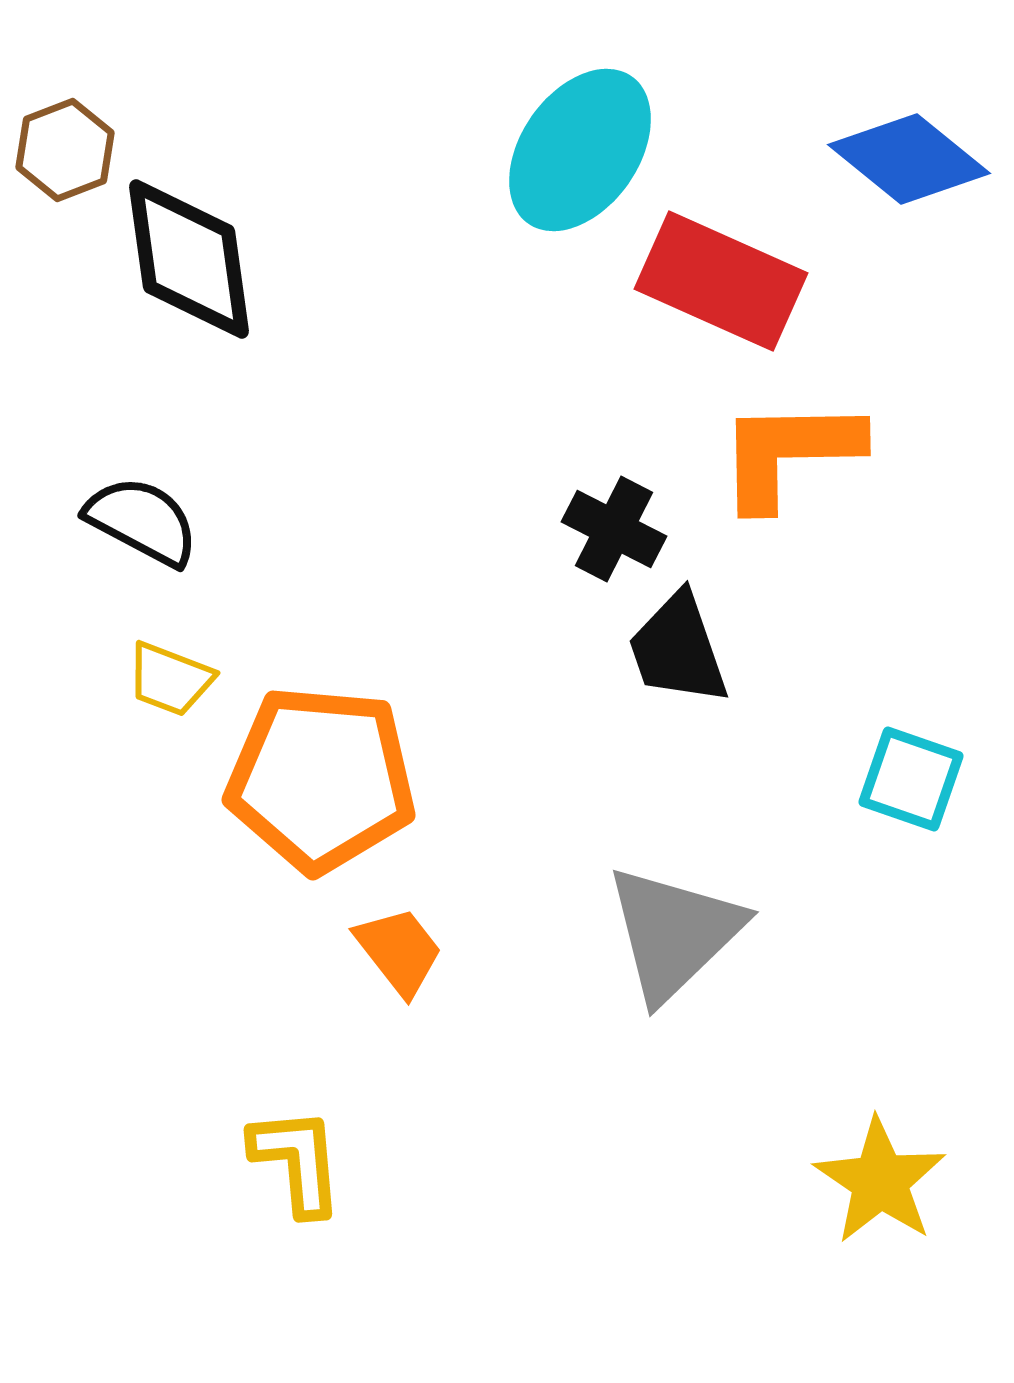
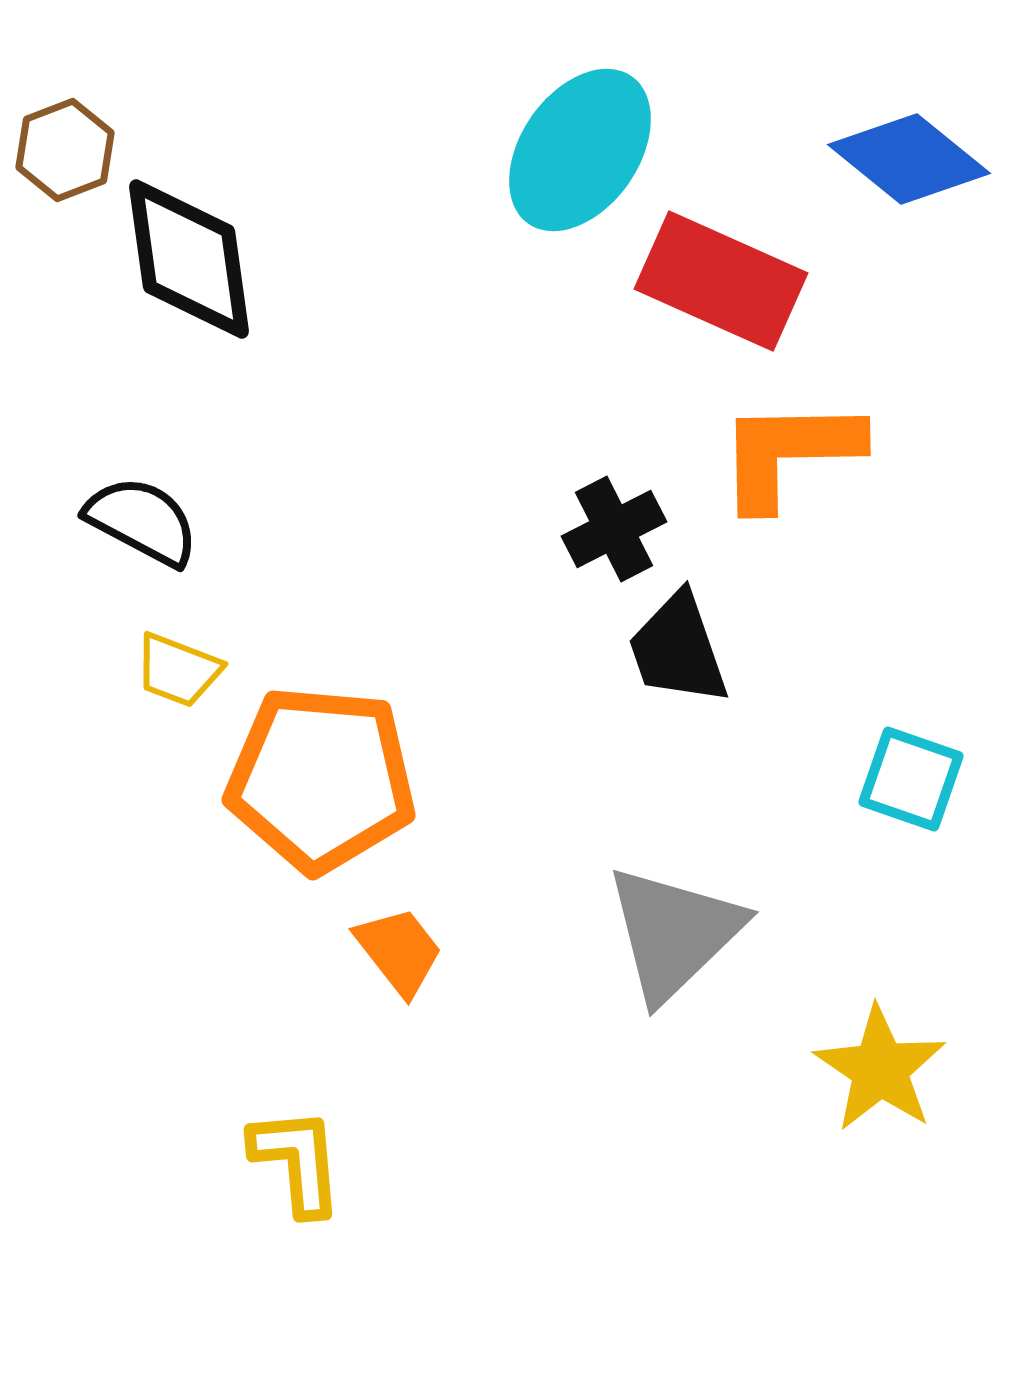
black cross: rotated 36 degrees clockwise
yellow trapezoid: moved 8 px right, 9 px up
yellow star: moved 112 px up
